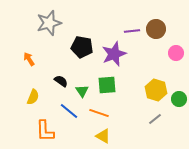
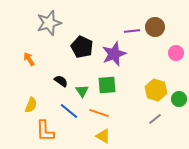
brown circle: moved 1 px left, 2 px up
black pentagon: rotated 15 degrees clockwise
yellow semicircle: moved 2 px left, 8 px down
